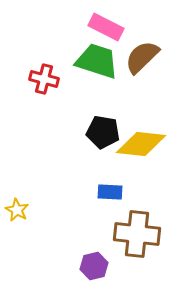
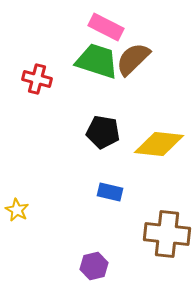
brown semicircle: moved 9 px left, 2 px down
red cross: moved 7 px left
yellow diamond: moved 18 px right
blue rectangle: rotated 10 degrees clockwise
brown cross: moved 30 px right
